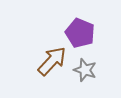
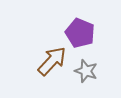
gray star: moved 1 px right, 1 px down
